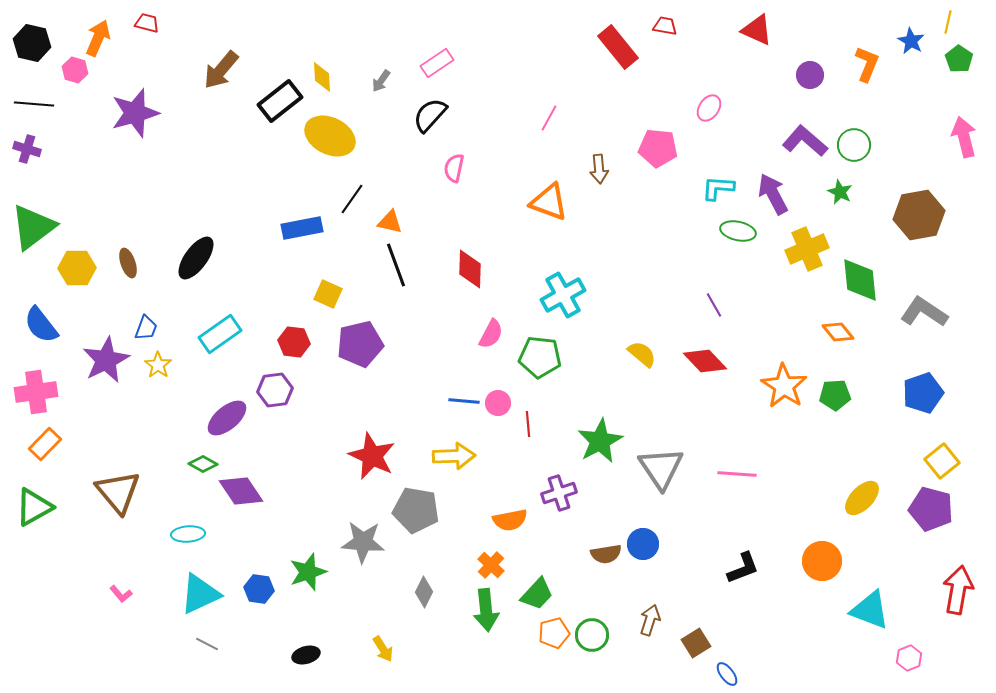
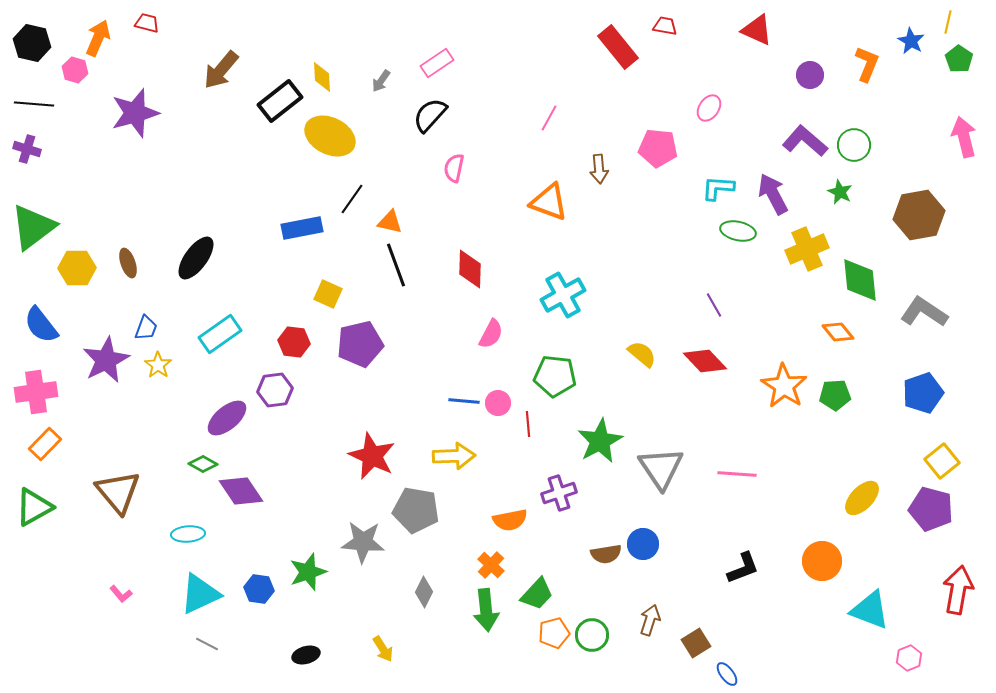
green pentagon at (540, 357): moved 15 px right, 19 px down
